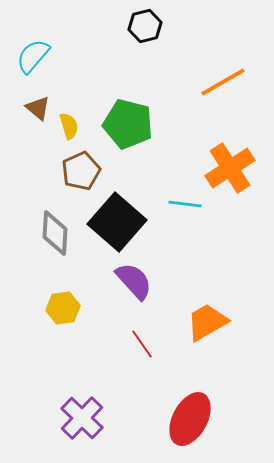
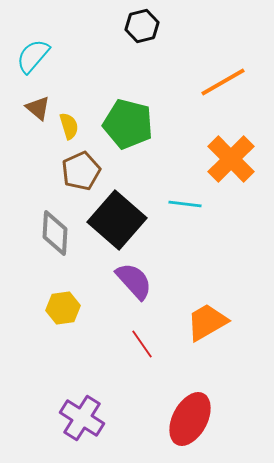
black hexagon: moved 3 px left
orange cross: moved 1 px right, 9 px up; rotated 12 degrees counterclockwise
black square: moved 2 px up
purple cross: rotated 12 degrees counterclockwise
